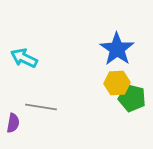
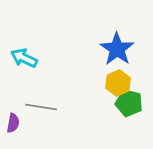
yellow hexagon: moved 1 px right; rotated 20 degrees counterclockwise
green pentagon: moved 3 px left, 5 px down
